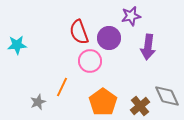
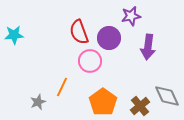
cyan star: moved 3 px left, 10 px up
